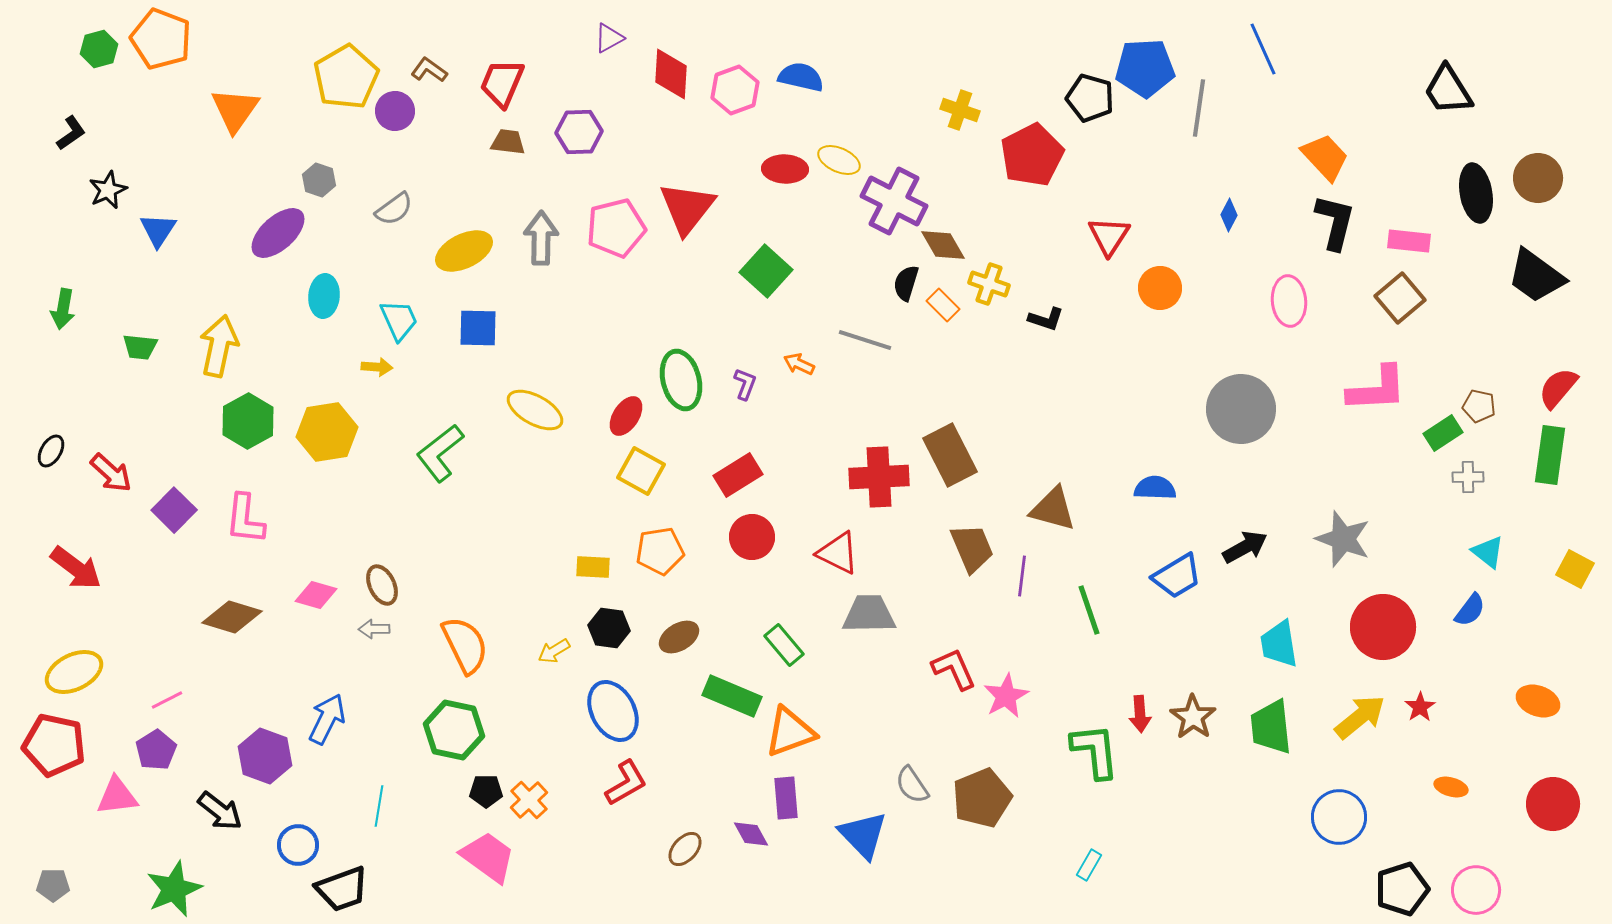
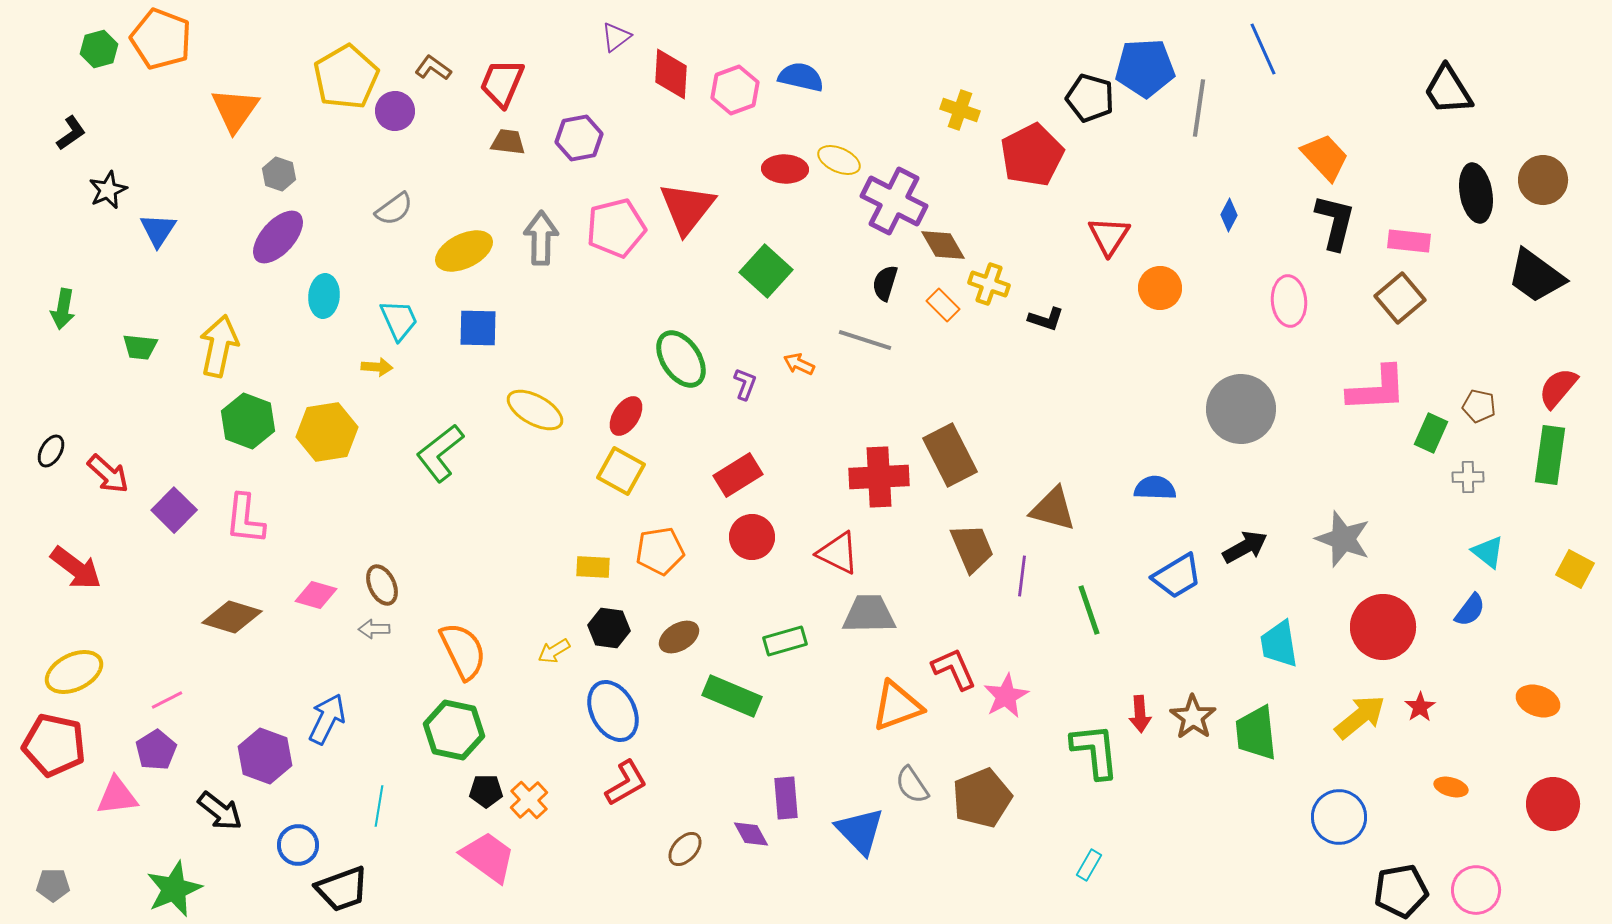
purple triangle at (609, 38): moved 7 px right, 1 px up; rotated 8 degrees counterclockwise
brown L-shape at (429, 70): moved 4 px right, 2 px up
purple hexagon at (579, 132): moved 6 px down; rotated 9 degrees counterclockwise
brown circle at (1538, 178): moved 5 px right, 2 px down
gray hexagon at (319, 180): moved 40 px left, 6 px up
purple ellipse at (278, 233): moved 4 px down; rotated 6 degrees counterclockwise
black semicircle at (906, 283): moved 21 px left
green ellipse at (681, 380): moved 21 px up; rotated 20 degrees counterclockwise
green hexagon at (248, 421): rotated 10 degrees counterclockwise
green rectangle at (1443, 433): moved 12 px left; rotated 33 degrees counterclockwise
yellow square at (641, 471): moved 20 px left
red arrow at (111, 473): moved 3 px left, 1 px down
orange semicircle at (465, 645): moved 2 px left, 6 px down
green rectangle at (784, 645): moved 1 px right, 4 px up; rotated 66 degrees counterclockwise
green trapezoid at (1271, 727): moved 15 px left, 6 px down
orange triangle at (790, 732): moved 107 px right, 26 px up
blue triangle at (863, 835): moved 3 px left, 4 px up
black pentagon at (1402, 889): moved 1 px left, 2 px down; rotated 8 degrees clockwise
